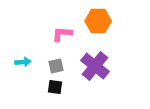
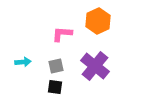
orange hexagon: rotated 25 degrees counterclockwise
